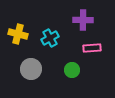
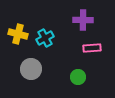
cyan cross: moved 5 px left
green circle: moved 6 px right, 7 px down
